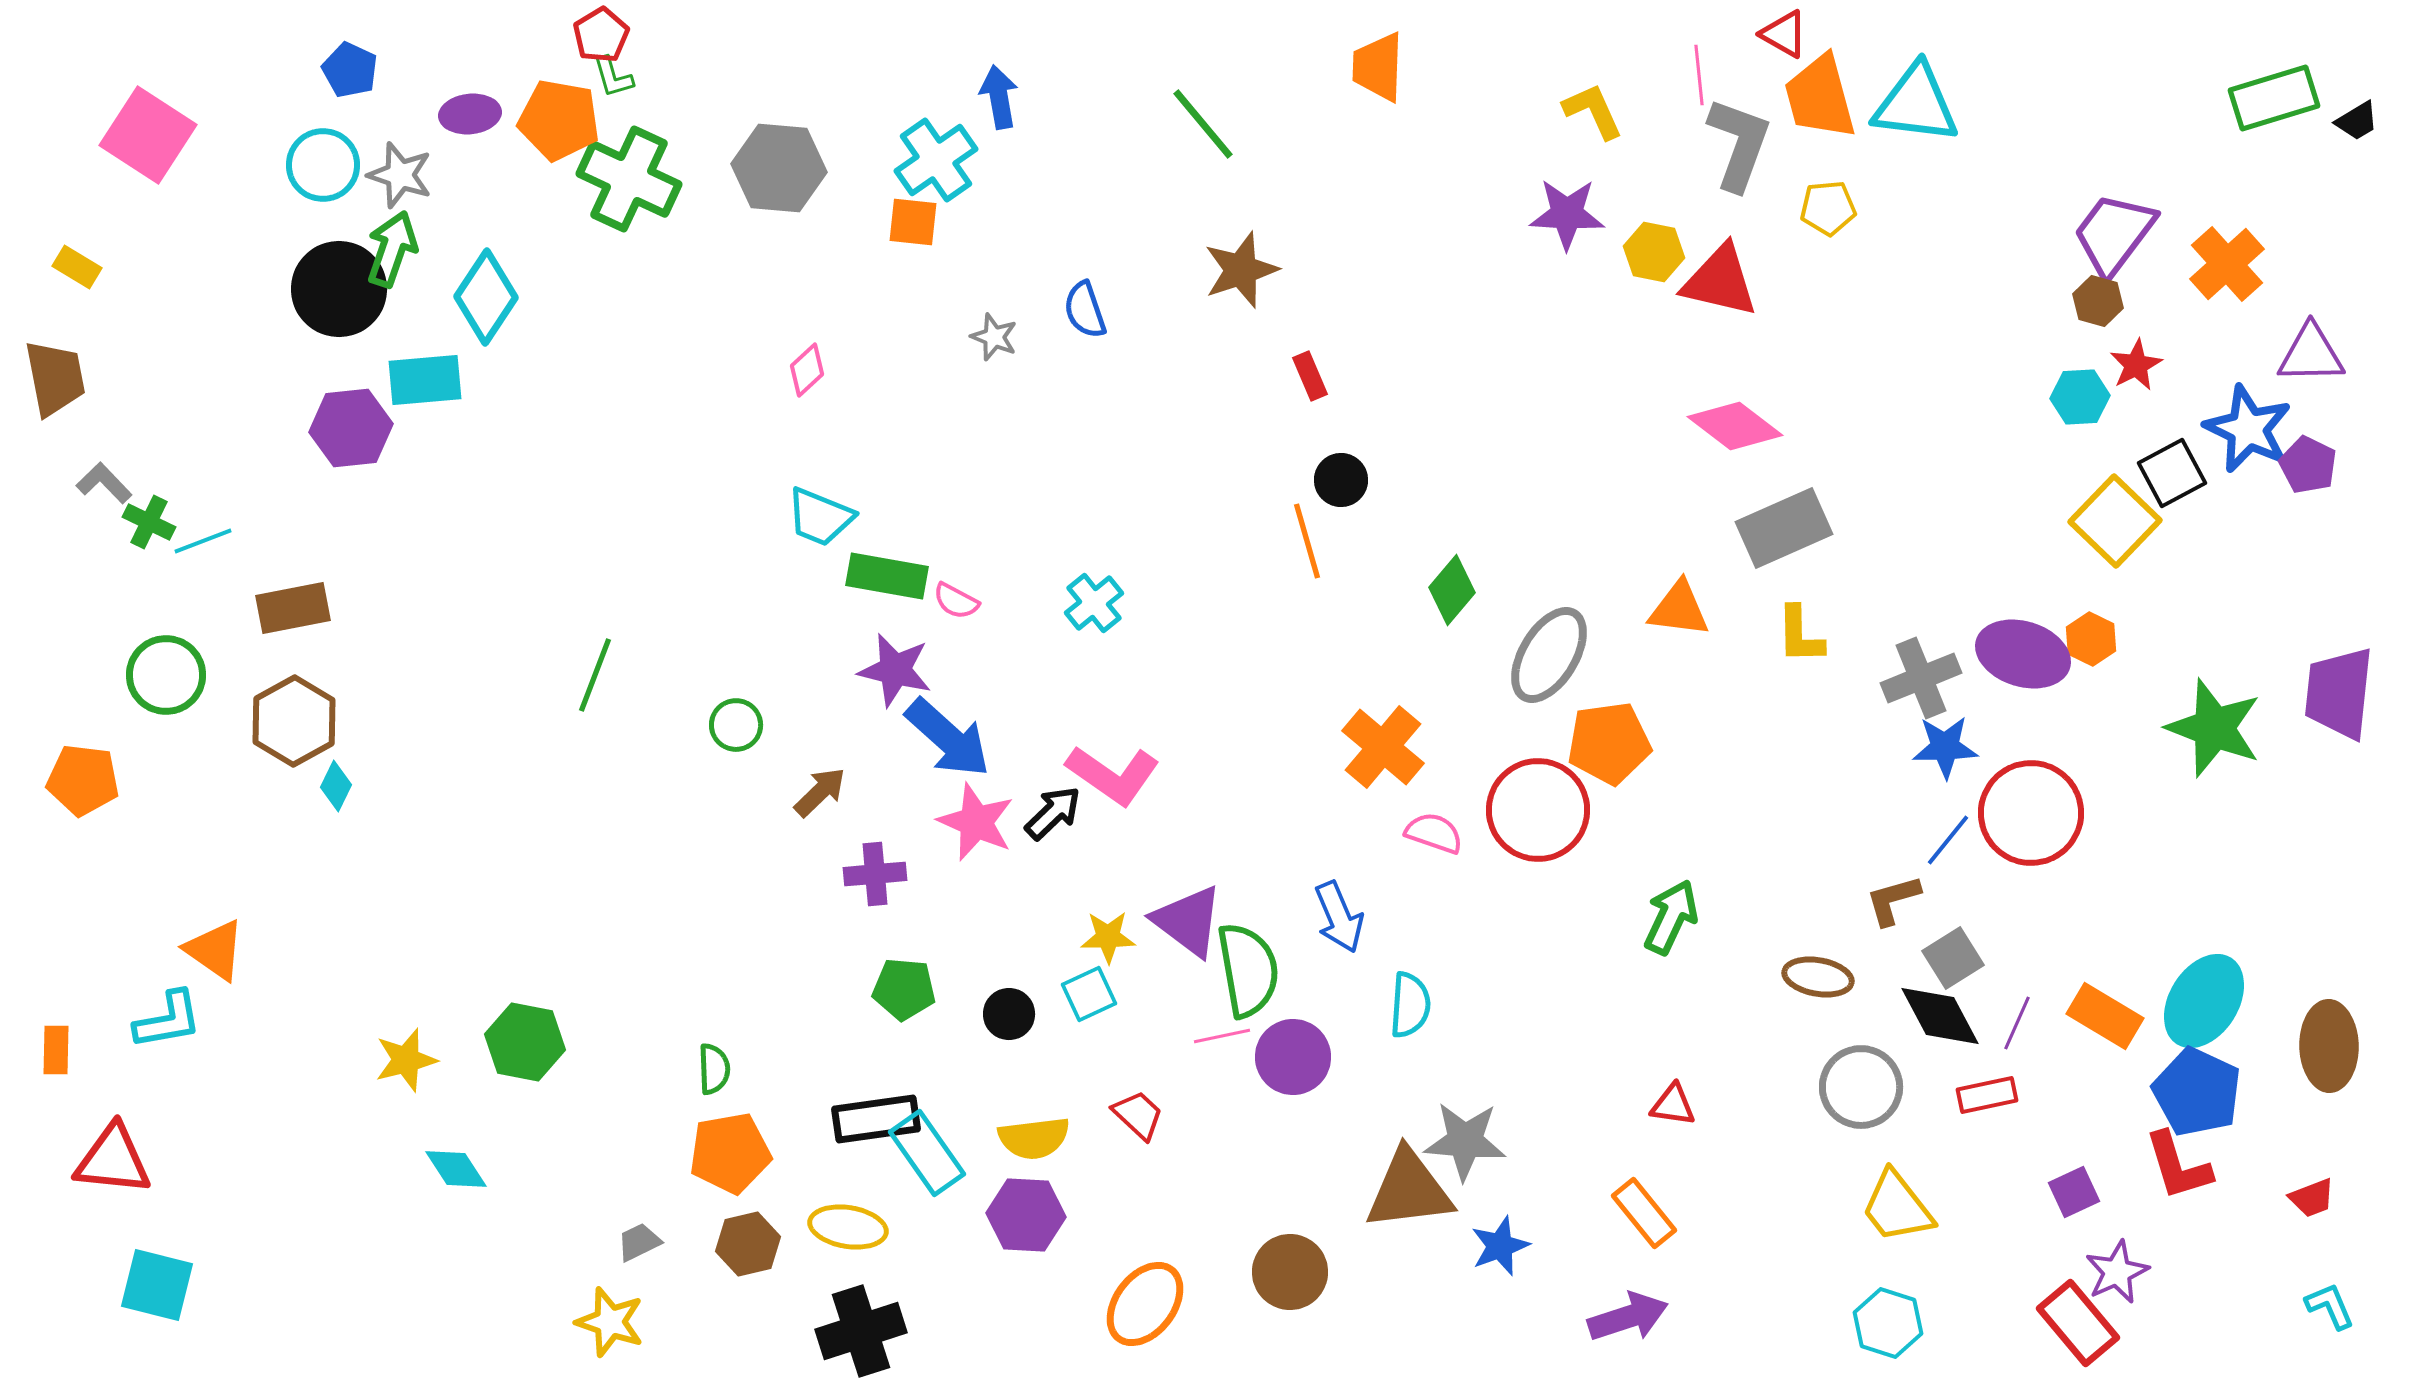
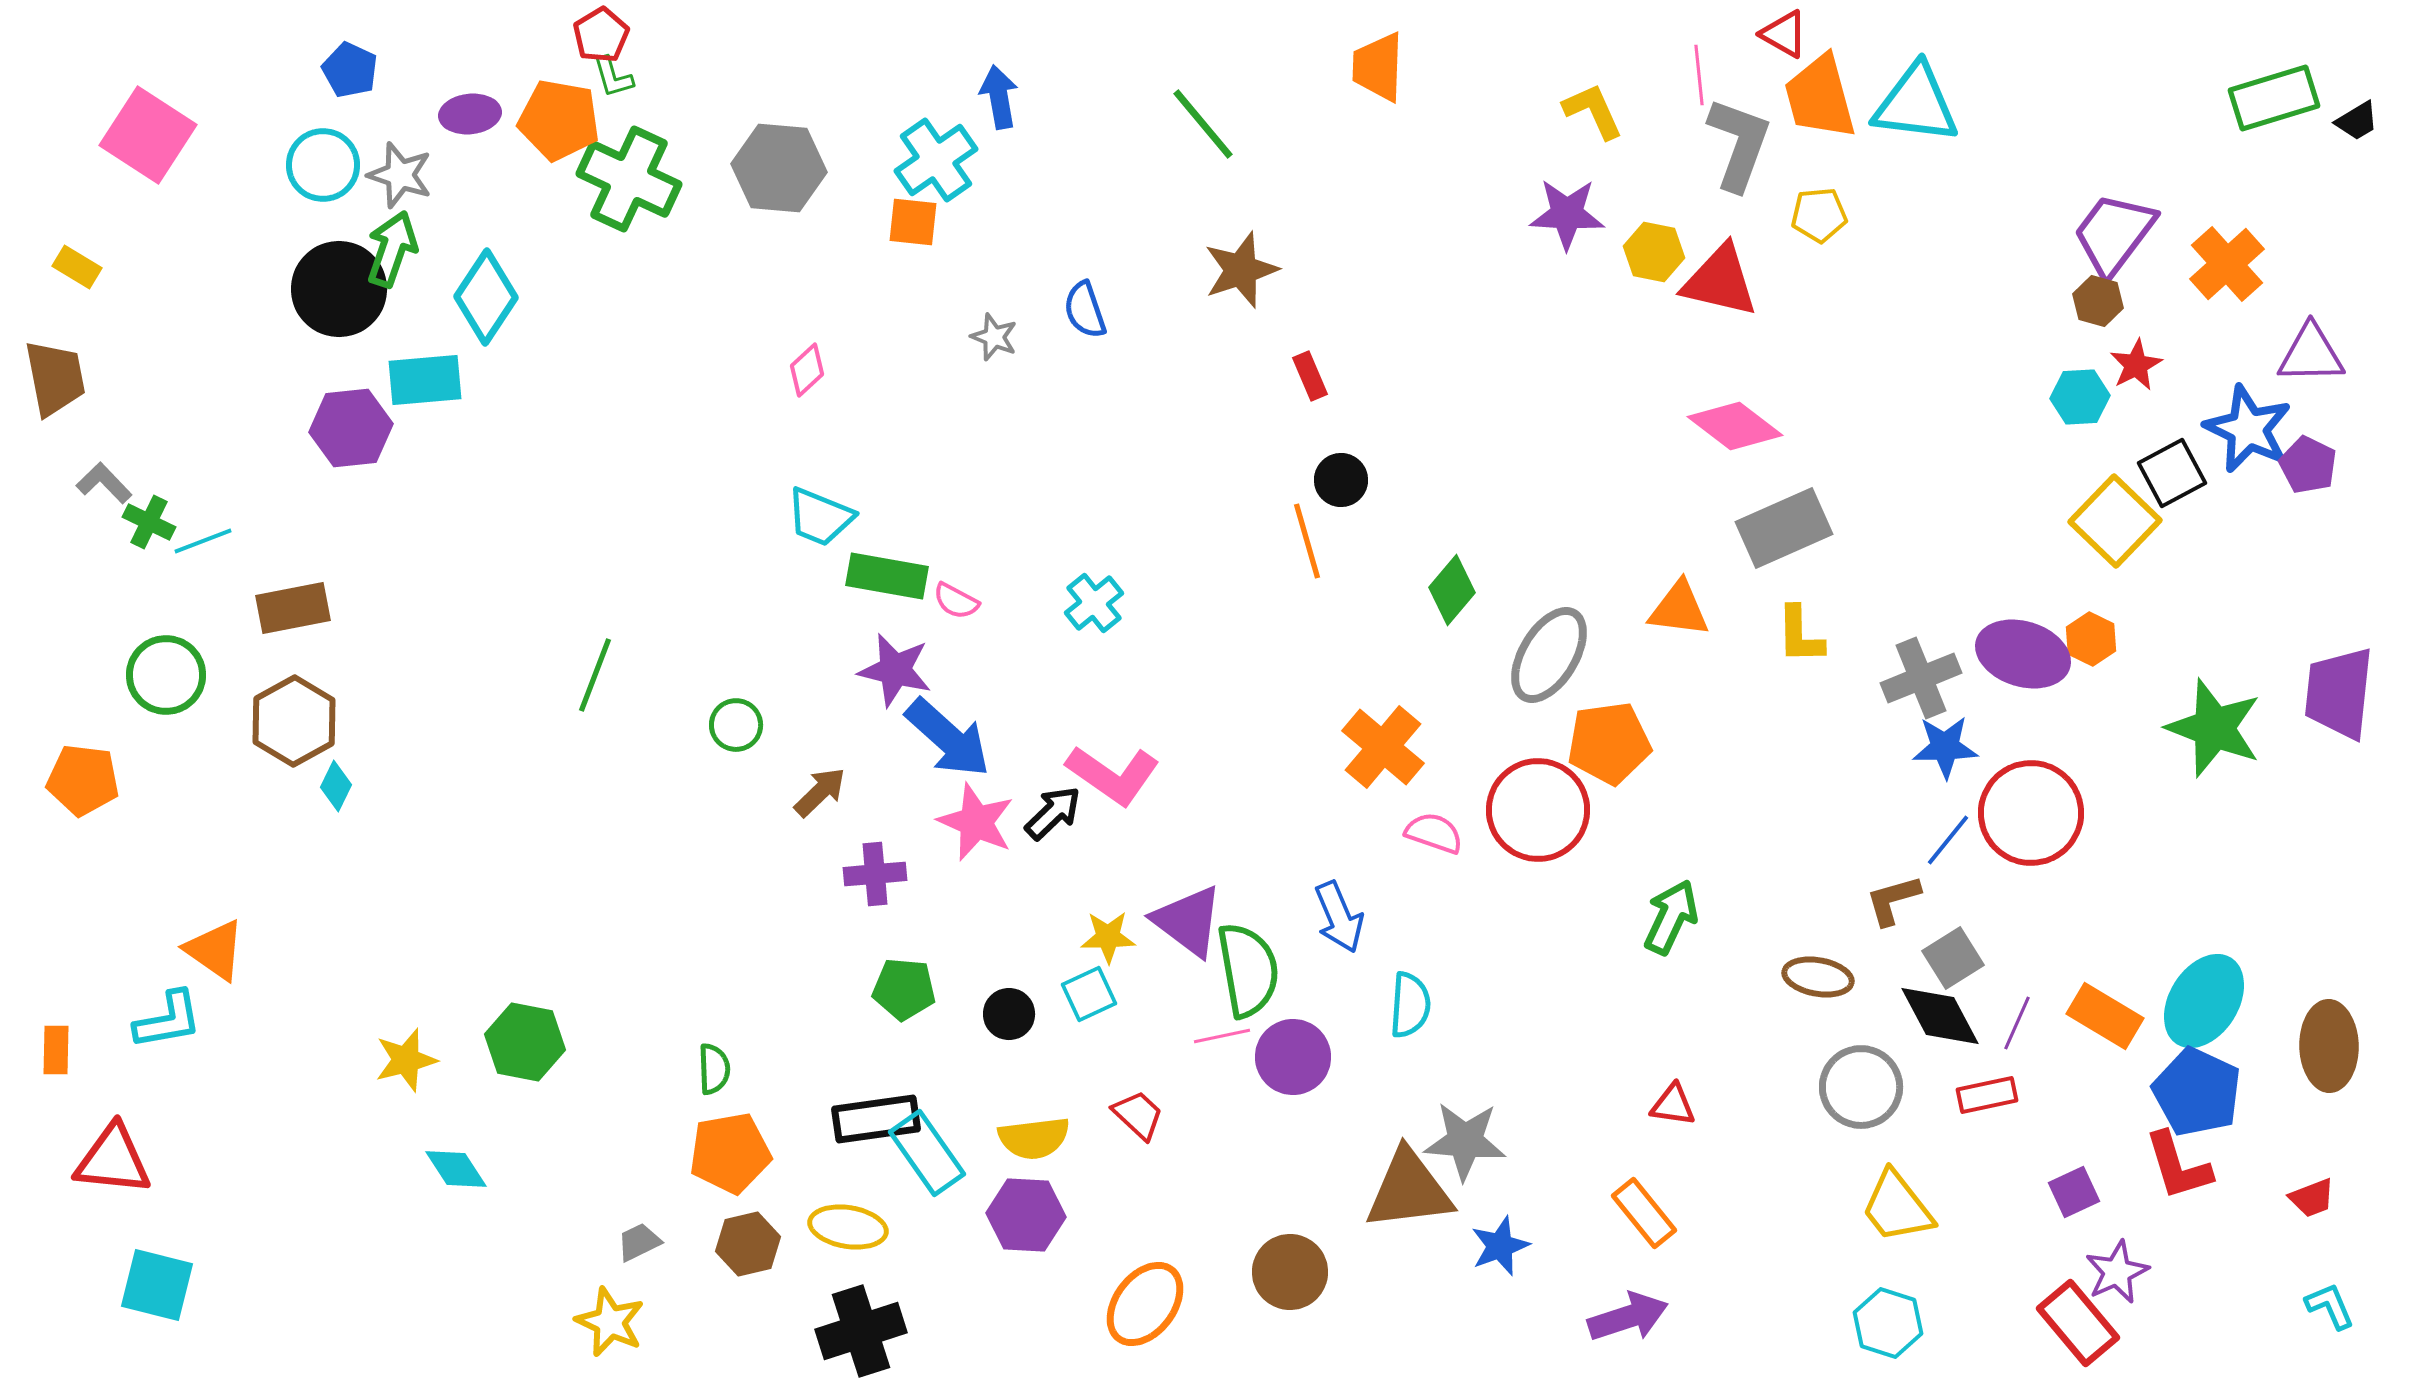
yellow pentagon at (1828, 208): moved 9 px left, 7 px down
yellow star at (610, 1322): rotated 6 degrees clockwise
